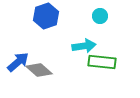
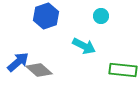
cyan circle: moved 1 px right
cyan arrow: rotated 35 degrees clockwise
green rectangle: moved 21 px right, 8 px down
